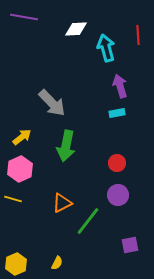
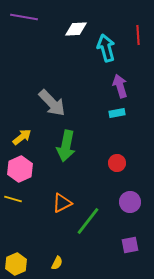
purple circle: moved 12 px right, 7 px down
